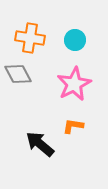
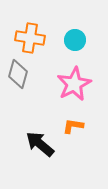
gray diamond: rotated 44 degrees clockwise
